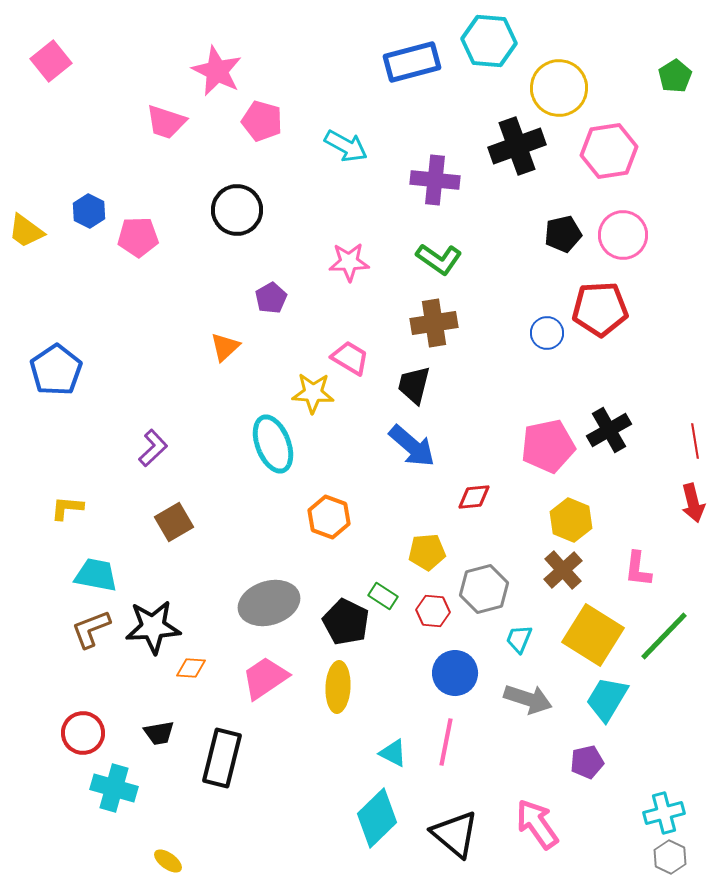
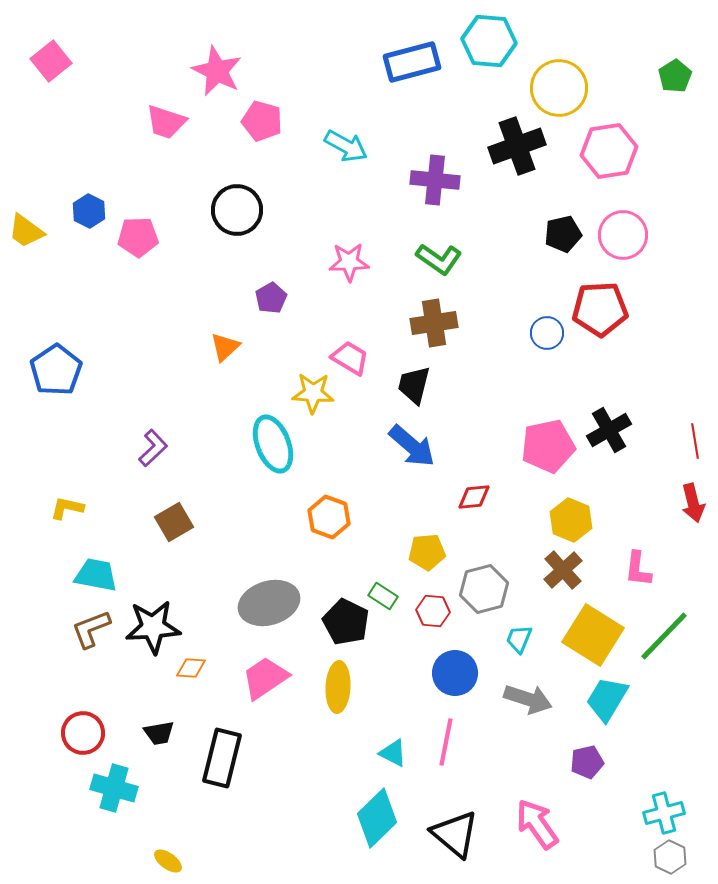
yellow L-shape at (67, 508): rotated 8 degrees clockwise
